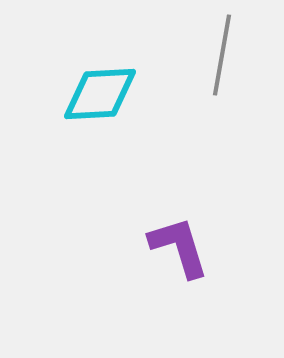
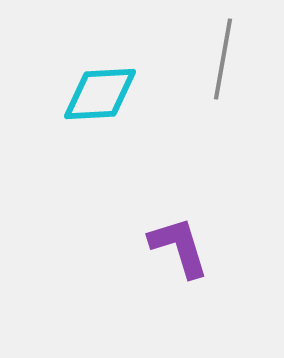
gray line: moved 1 px right, 4 px down
